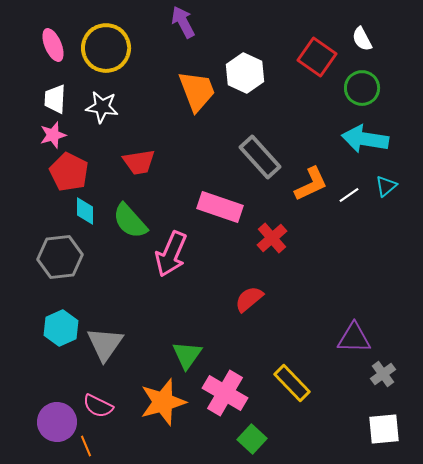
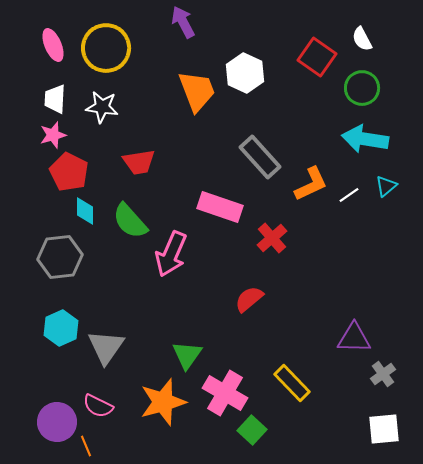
gray triangle: moved 1 px right, 3 px down
green square: moved 9 px up
